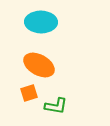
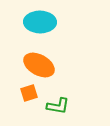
cyan ellipse: moved 1 px left
green L-shape: moved 2 px right
